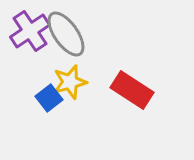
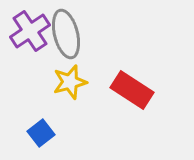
gray ellipse: rotated 21 degrees clockwise
blue square: moved 8 px left, 35 px down
